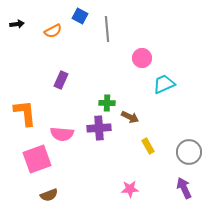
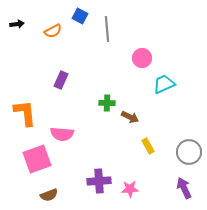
purple cross: moved 53 px down
